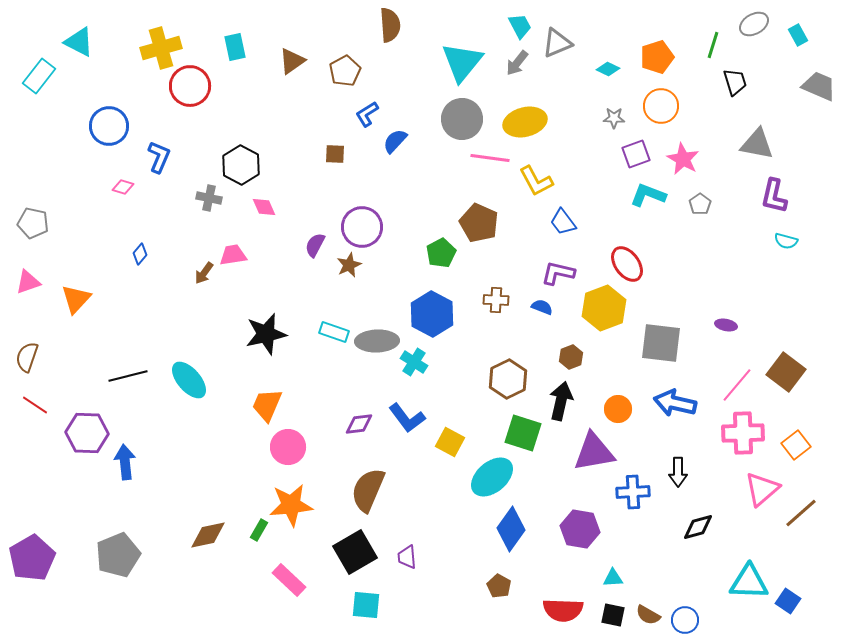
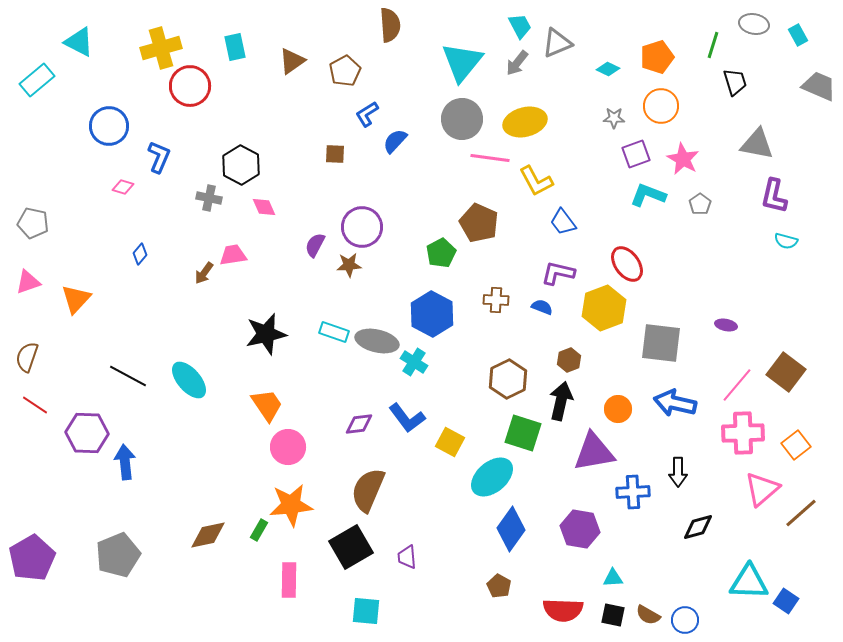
gray ellipse at (754, 24): rotated 40 degrees clockwise
cyan rectangle at (39, 76): moved 2 px left, 4 px down; rotated 12 degrees clockwise
brown star at (349, 265): rotated 20 degrees clockwise
gray ellipse at (377, 341): rotated 15 degrees clockwise
brown hexagon at (571, 357): moved 2 px left, 3 px down
black line at (128, 376): rotated 42 degrees clockwise
orange trapezoid at (267, 405): rotated 123 degrees clockwise
black square at (355, 552): moved 4 px left, 5 px up
pink rectangle at (289, 580): rotated 48 degrees clockwise
blue square at (788, 601): moved 2 px left
cyan square at (366, 605): moved 6 px down
